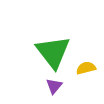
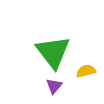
yellow semicircle: moved 3 px down
